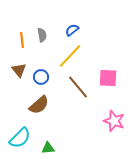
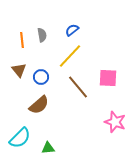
pink star: moved 1 px right, 1 px down
